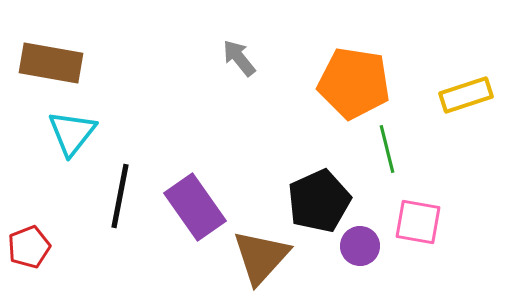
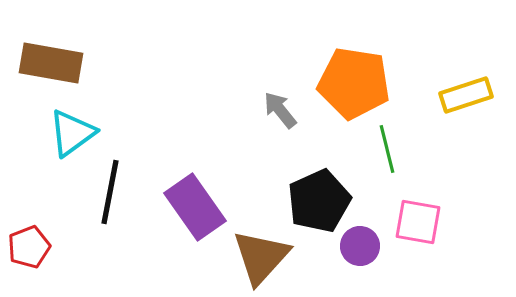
gray arrow: moved 41 px right, 52 px down
cyan triangle: rotated 16 degrees clockwise
black line: moved 10 px left, 4 px up
